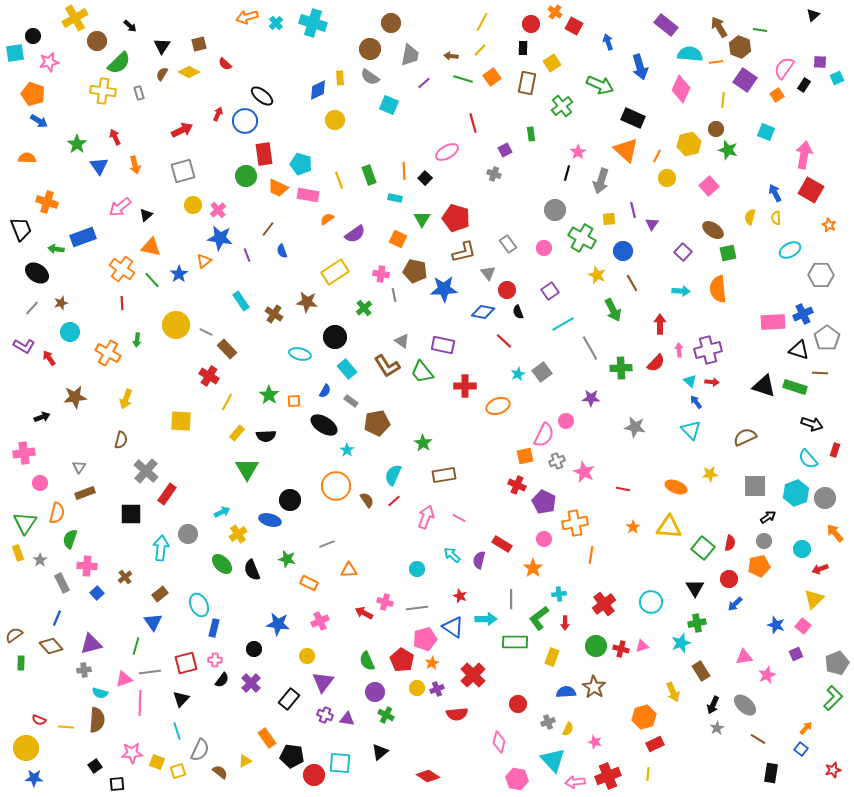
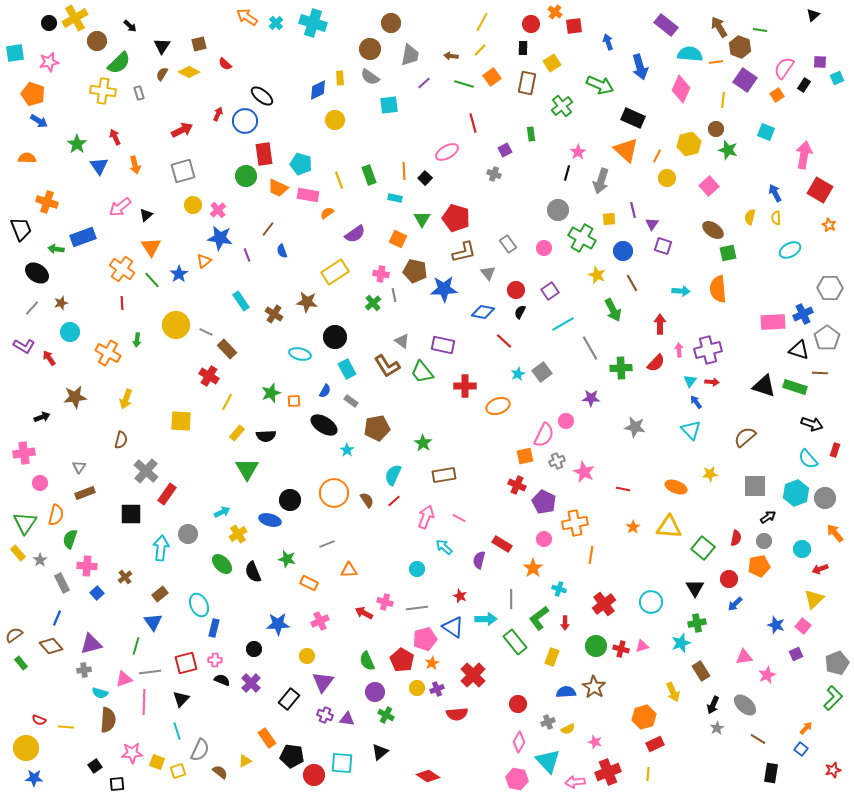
orange arrow at (247, 17): rotated 50 degrees clockwise
red square at (574, 26): rotated 36 degrees counterclockwise
black circle at (33, 36): moved 16 px right, 13 px up
green line at (463, 79): moved 1 px right, 5 px down
cyan square at (389, 105): rotated 30 degrees counterclockwise
red square at (811, 190): moved 9 px right
gray circle at (555, 210): moved 3 px right
orange semicircle at (327, 219): moved 6 px up
orange triangle at (151, 247): rotated 45 degrees clockwise
purple square at (683, 252): moved 20 px left, 6 px up; rotated 24 degrees counterclockwise
gray hexagon at (821, 275): moved 9 px right, 13 px down
red circle at (507, 290): moved 9 px right
green cross at (364, 308): moved 9 px right, 5 px up
black semicircle at (518, 312): moved 2 px right; rotated 48 degrees clockwise
cyan rectangle at (347, 369): rotated 12 degrees clockwise
cyan triangle at (690, 381): rotated 24 degrees clockwise
green star at (269, 395): moved 2 px right, 2 px up; rotated 18 degrees clockwise
brown pentagon at (377, 423): moved 5 px down
brown semicircle at (745, 437): rotated 15 degrees counterclockwise
orange circle at (336, 486): moved 2 px left, 7 px down
orange semicircle at (57, 513): moved 1 px left, 2 px down
red semicircle at (730, 543): moved 6 px right, 5 px up
yellow rectangle at (18, 553): rotated 21 degrees counterclockwise
cyan arrow at (452, 555): moved 8 px left, 8 px up
black semicircle at (252, 570): moved 1 px right, 2 px down
cyan cross at (559, 594): moved 5 px up; rotated 24 degrees clockwise
blue star at (278, 624): rotated 10 degrees counterclockwise
green rectangle at (515, 642): rotated 50 degrees clockwise
green rectangle at (21, 663): rotated 40 degrees counterclockwise
black semicircle at (222, 680): rotated 105 degrees counterclockwise
pink line at (140, 703): moved 4 px right, 1 px up
brown semicircle at (97, 720): moved 11 px right
yellow semicircle at (568, 729): rotated 40 degrees clockwise
pink diamond at (499, 742): moved 20 px right; rotated 15 degrees clockwise
cyan triangle at (553, 760): moved 5 px left, 1 px down
cyan square at (340, 763): moved 2 px right
red cross at (608, 776): moved 4 px up
